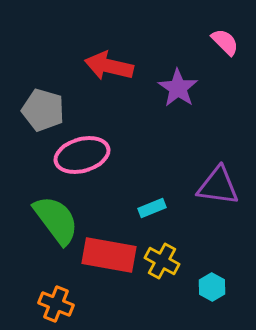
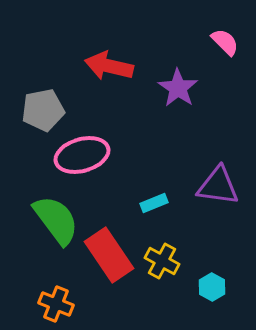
gray pentagon: rotated 27 degrees counterclockwise
cyan rectangle: moved 2 px right, 5 px up
red rectangle: rotated 46 degrees clockwise
